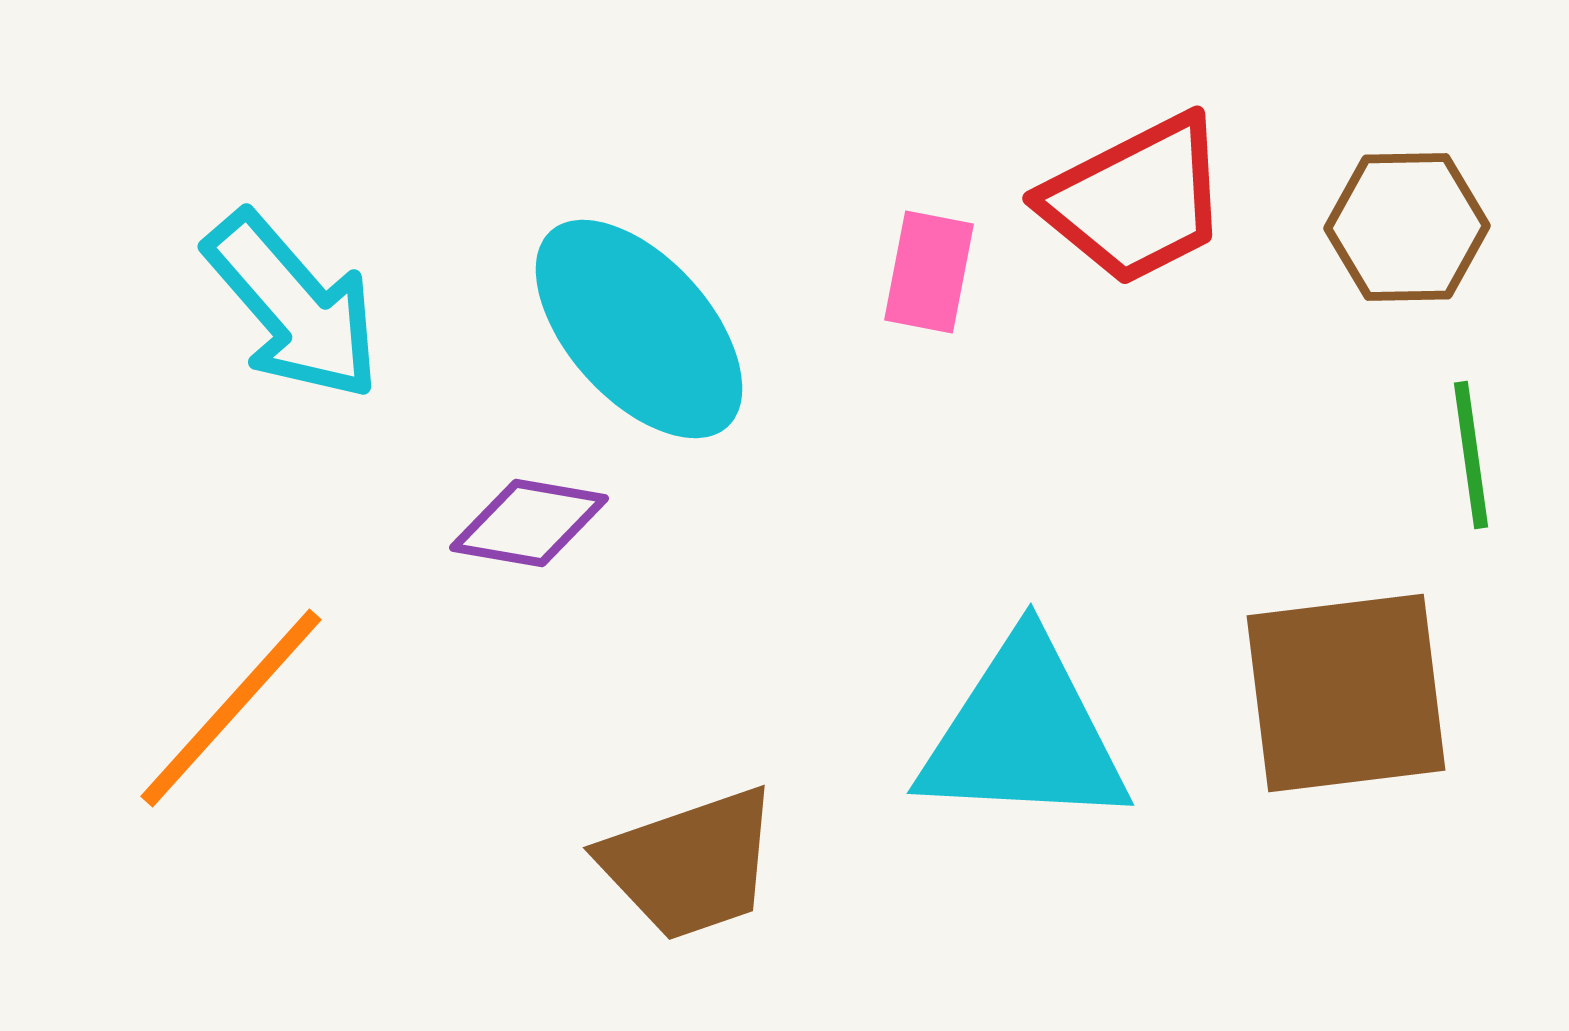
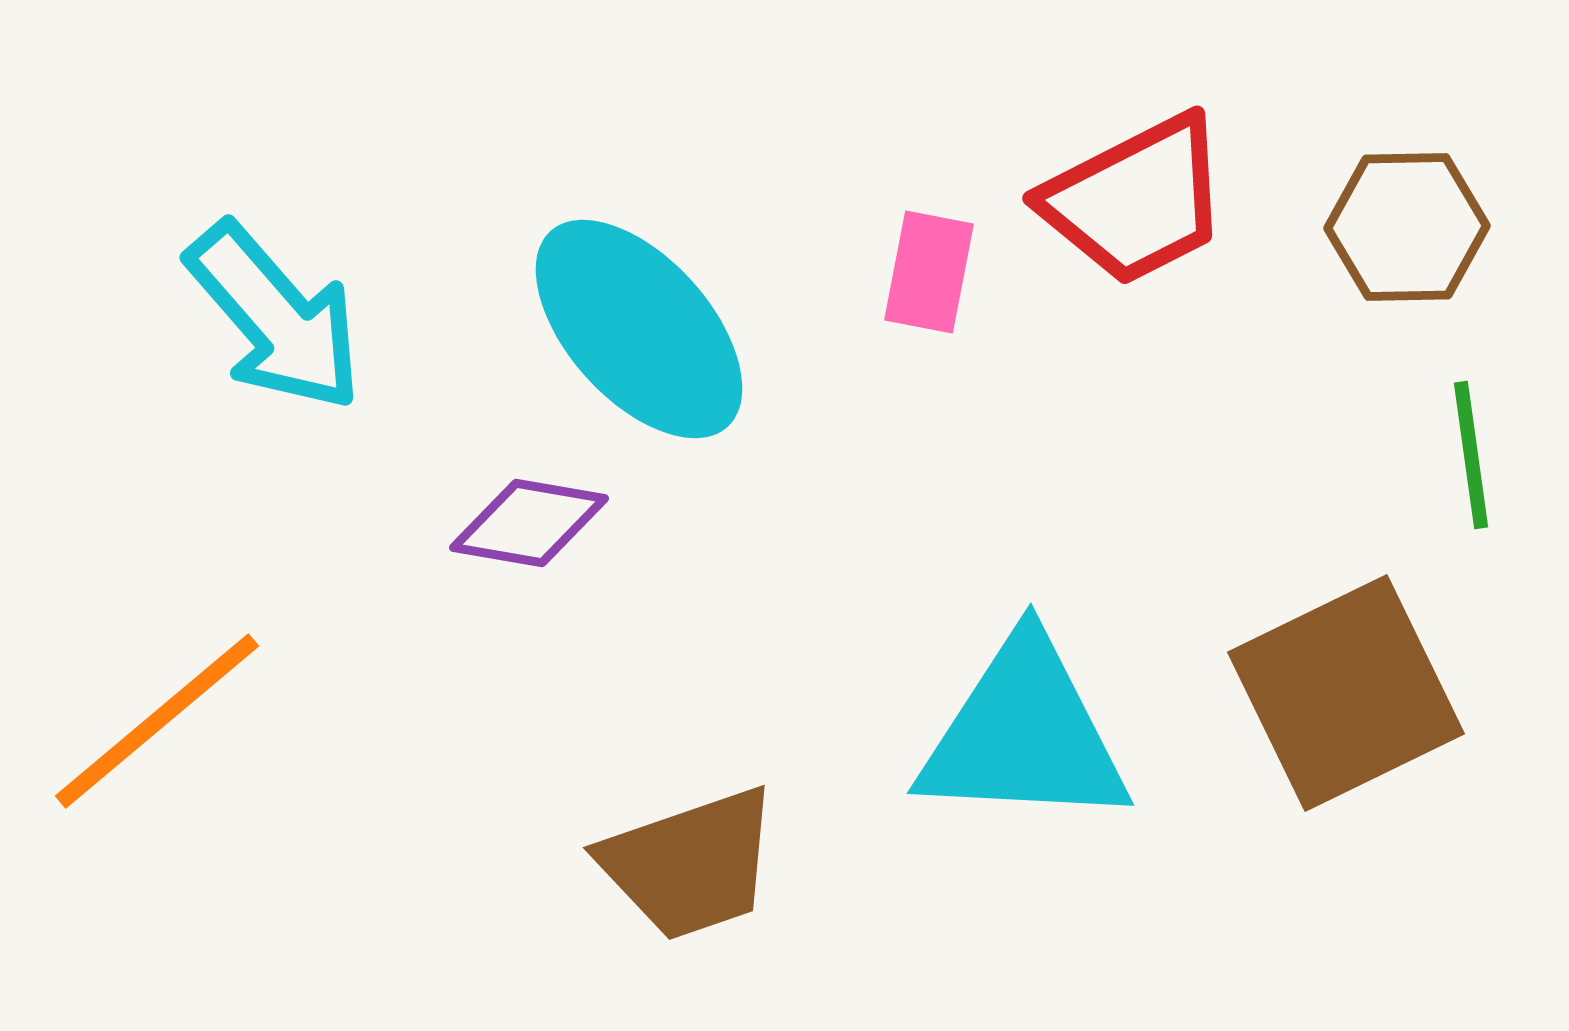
cyan arrow: moved 18 px left, 11 px down
brown square: rotated 19 degrees counterclockwise
orange line: moved 74 px left, 13 px down; rotated 8 degrees clockwise
